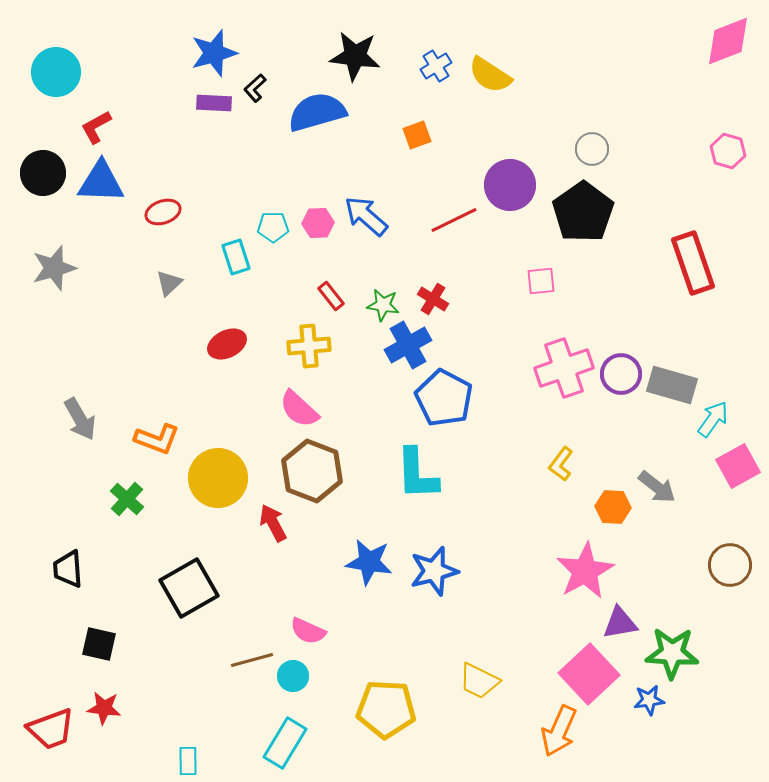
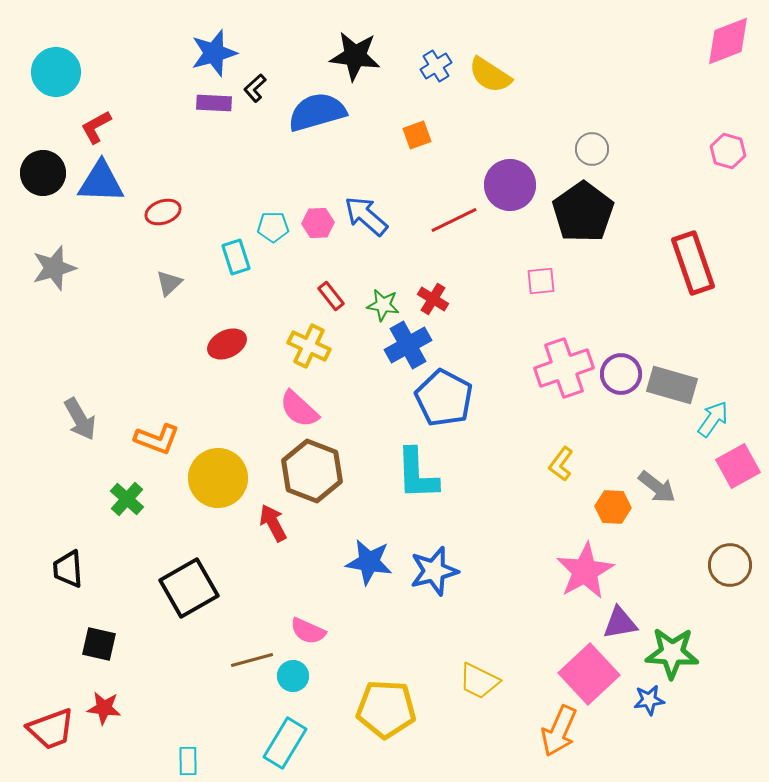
yellow cross at (309, 346): rotated 30 degrees clockwise
